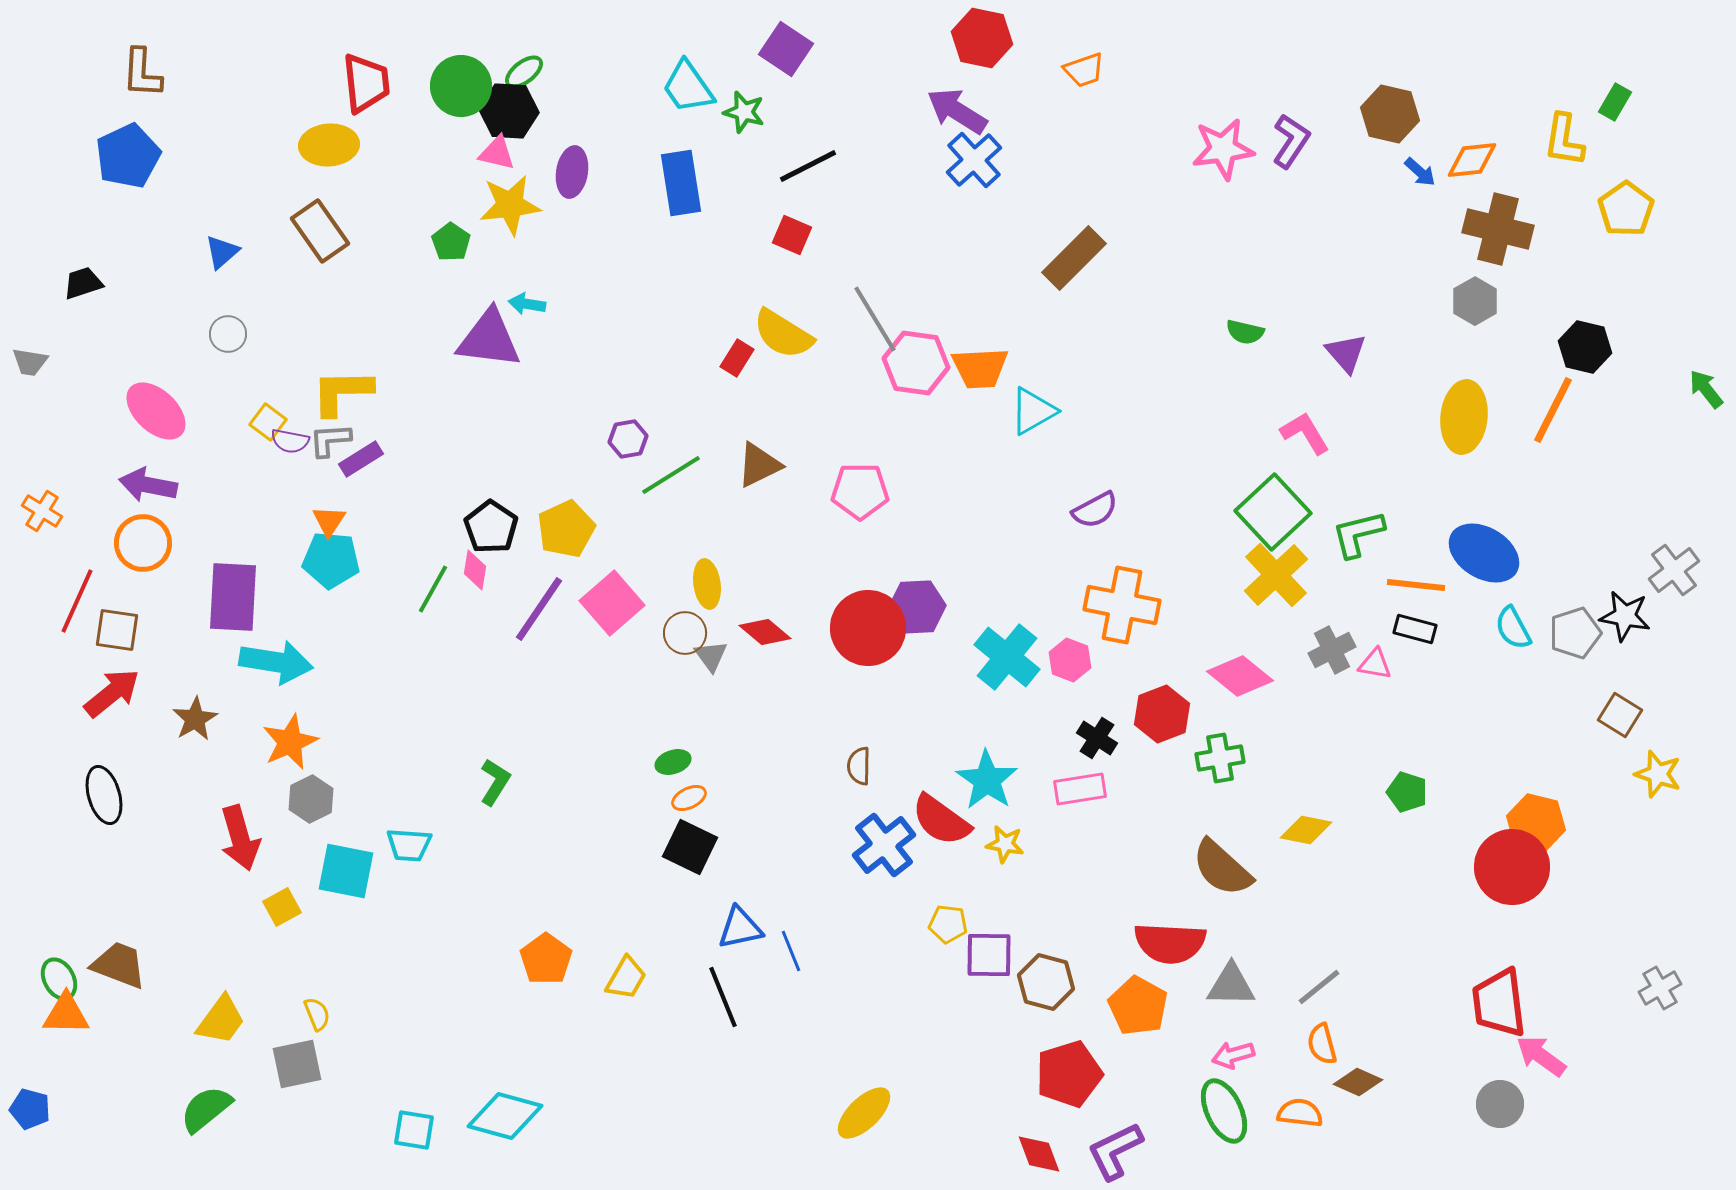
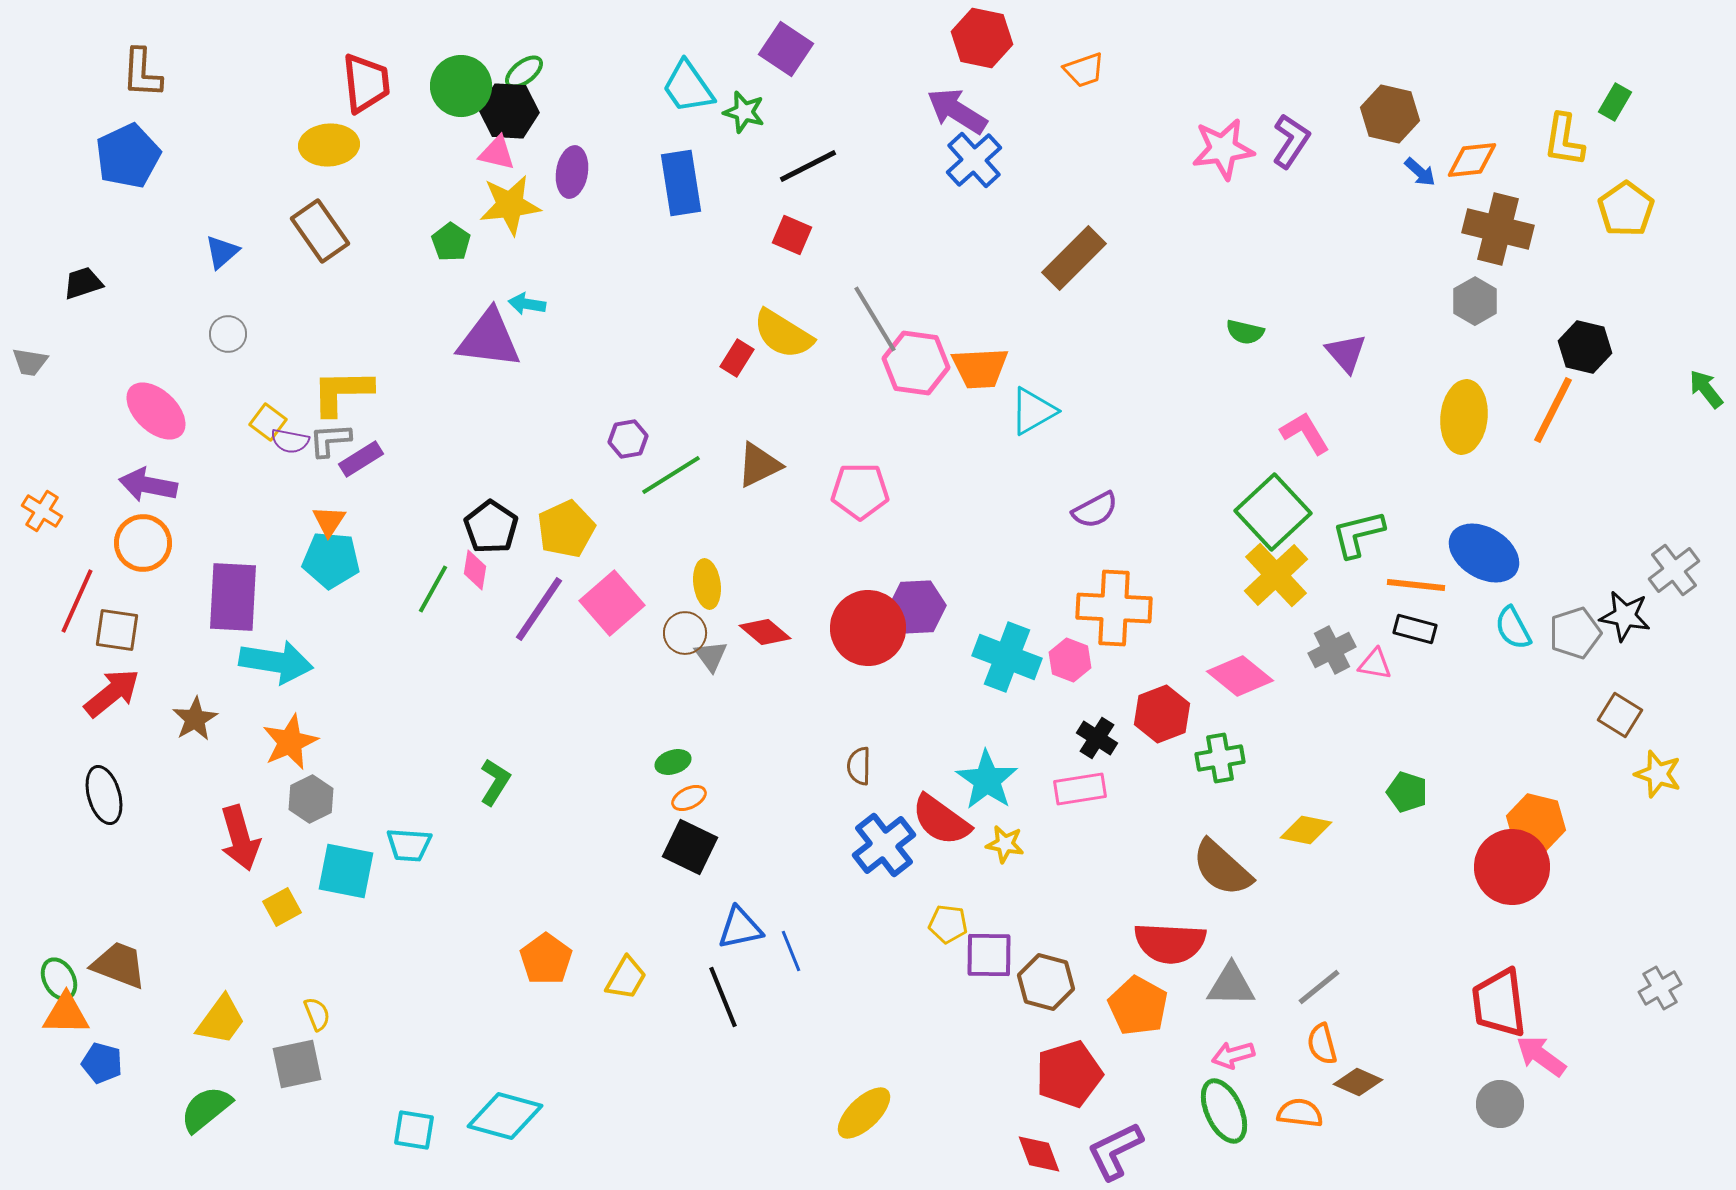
orange cross at (1122, 605): moved 8 px left, 3 px down; rotated 8 degrees counterclockwise
cyan cross at (1007, 657): rotated 18 degrees counterclockwise
blue pentagon at (30, 1109): moved 72 px right, 46 px up
